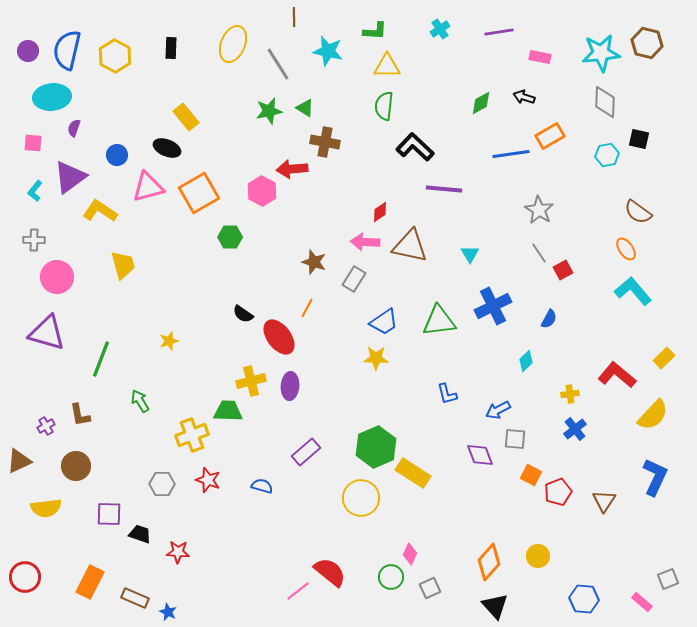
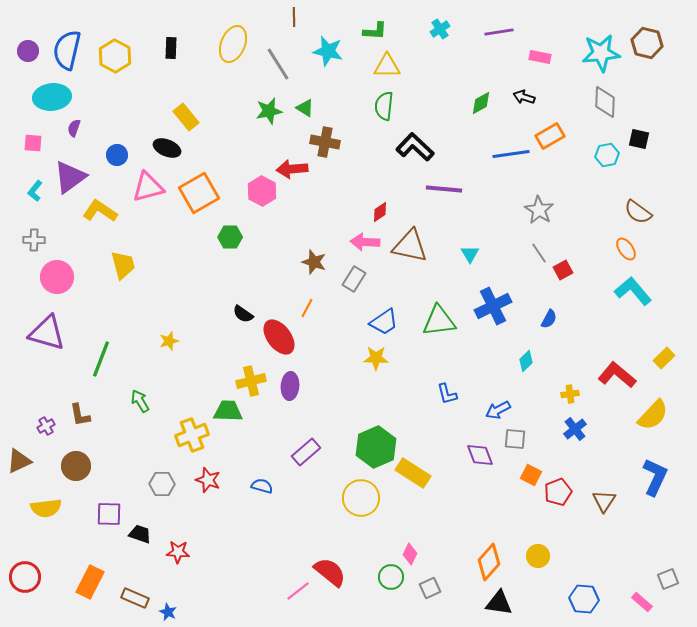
black triangle at (495, 606): moved 4 px right, 3 px up; rotated 40 degrees counterclockwise
